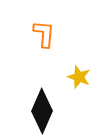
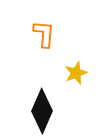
yellow star: moved 3 px left, 4 px up; rotated 30 degrees clockwise
